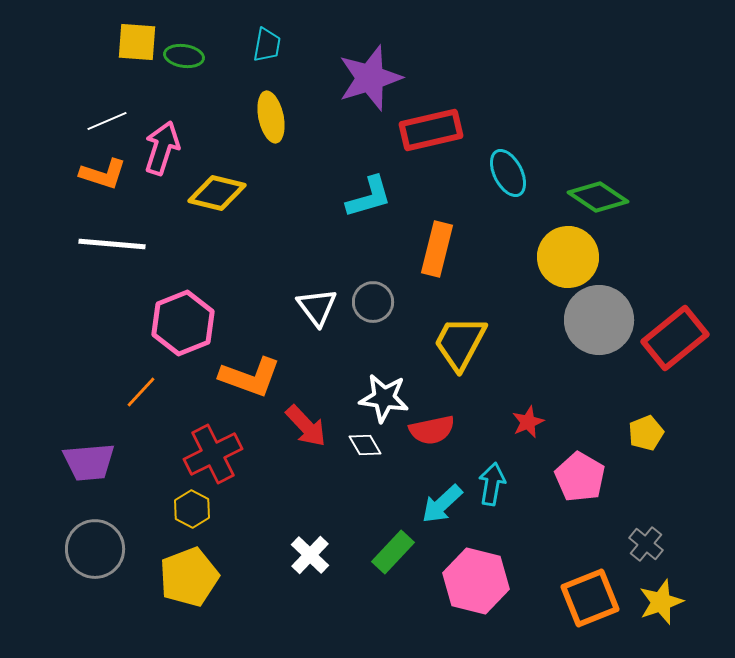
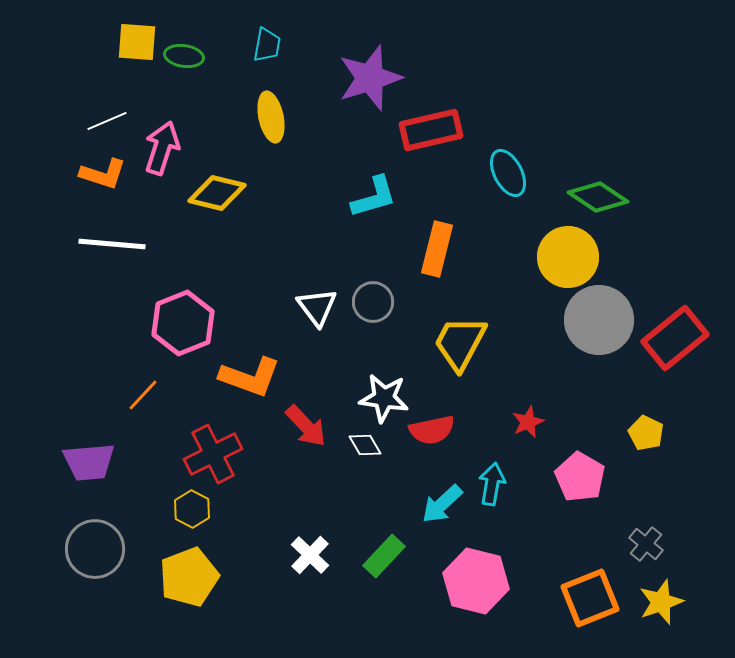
cyan L-shape at (369, 197): moved 5 px right
orange line at (141, 392): moved 2 px right, 3 px down
yellow pentagon at (646, 433): rotated 24 degrees counterclockwise
green rectangle at (393, 552): moved 9 px left, 4 px down
